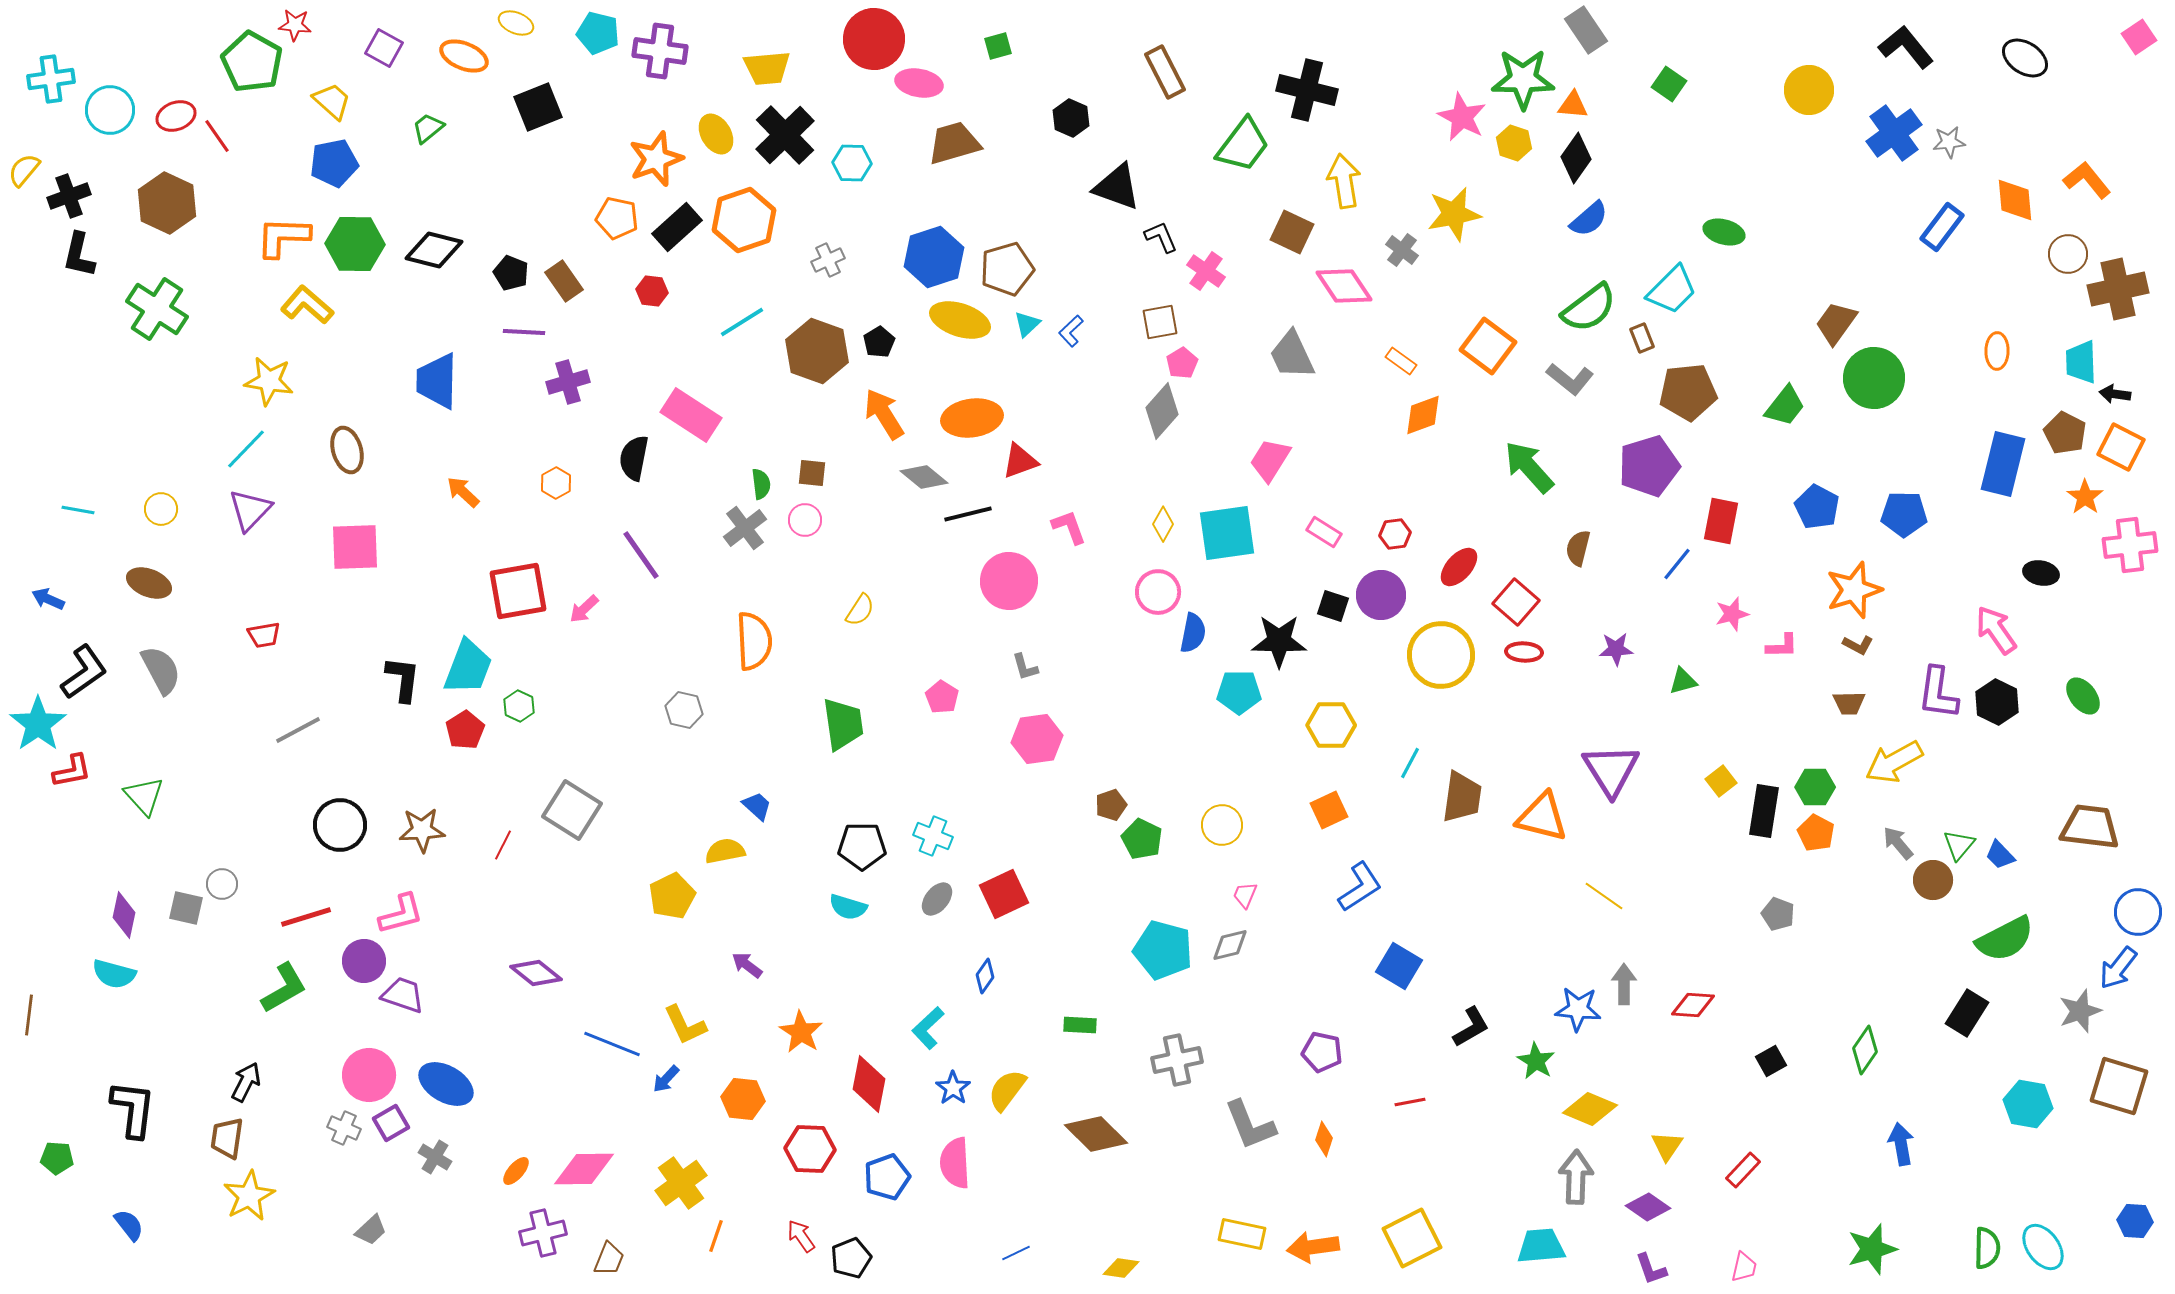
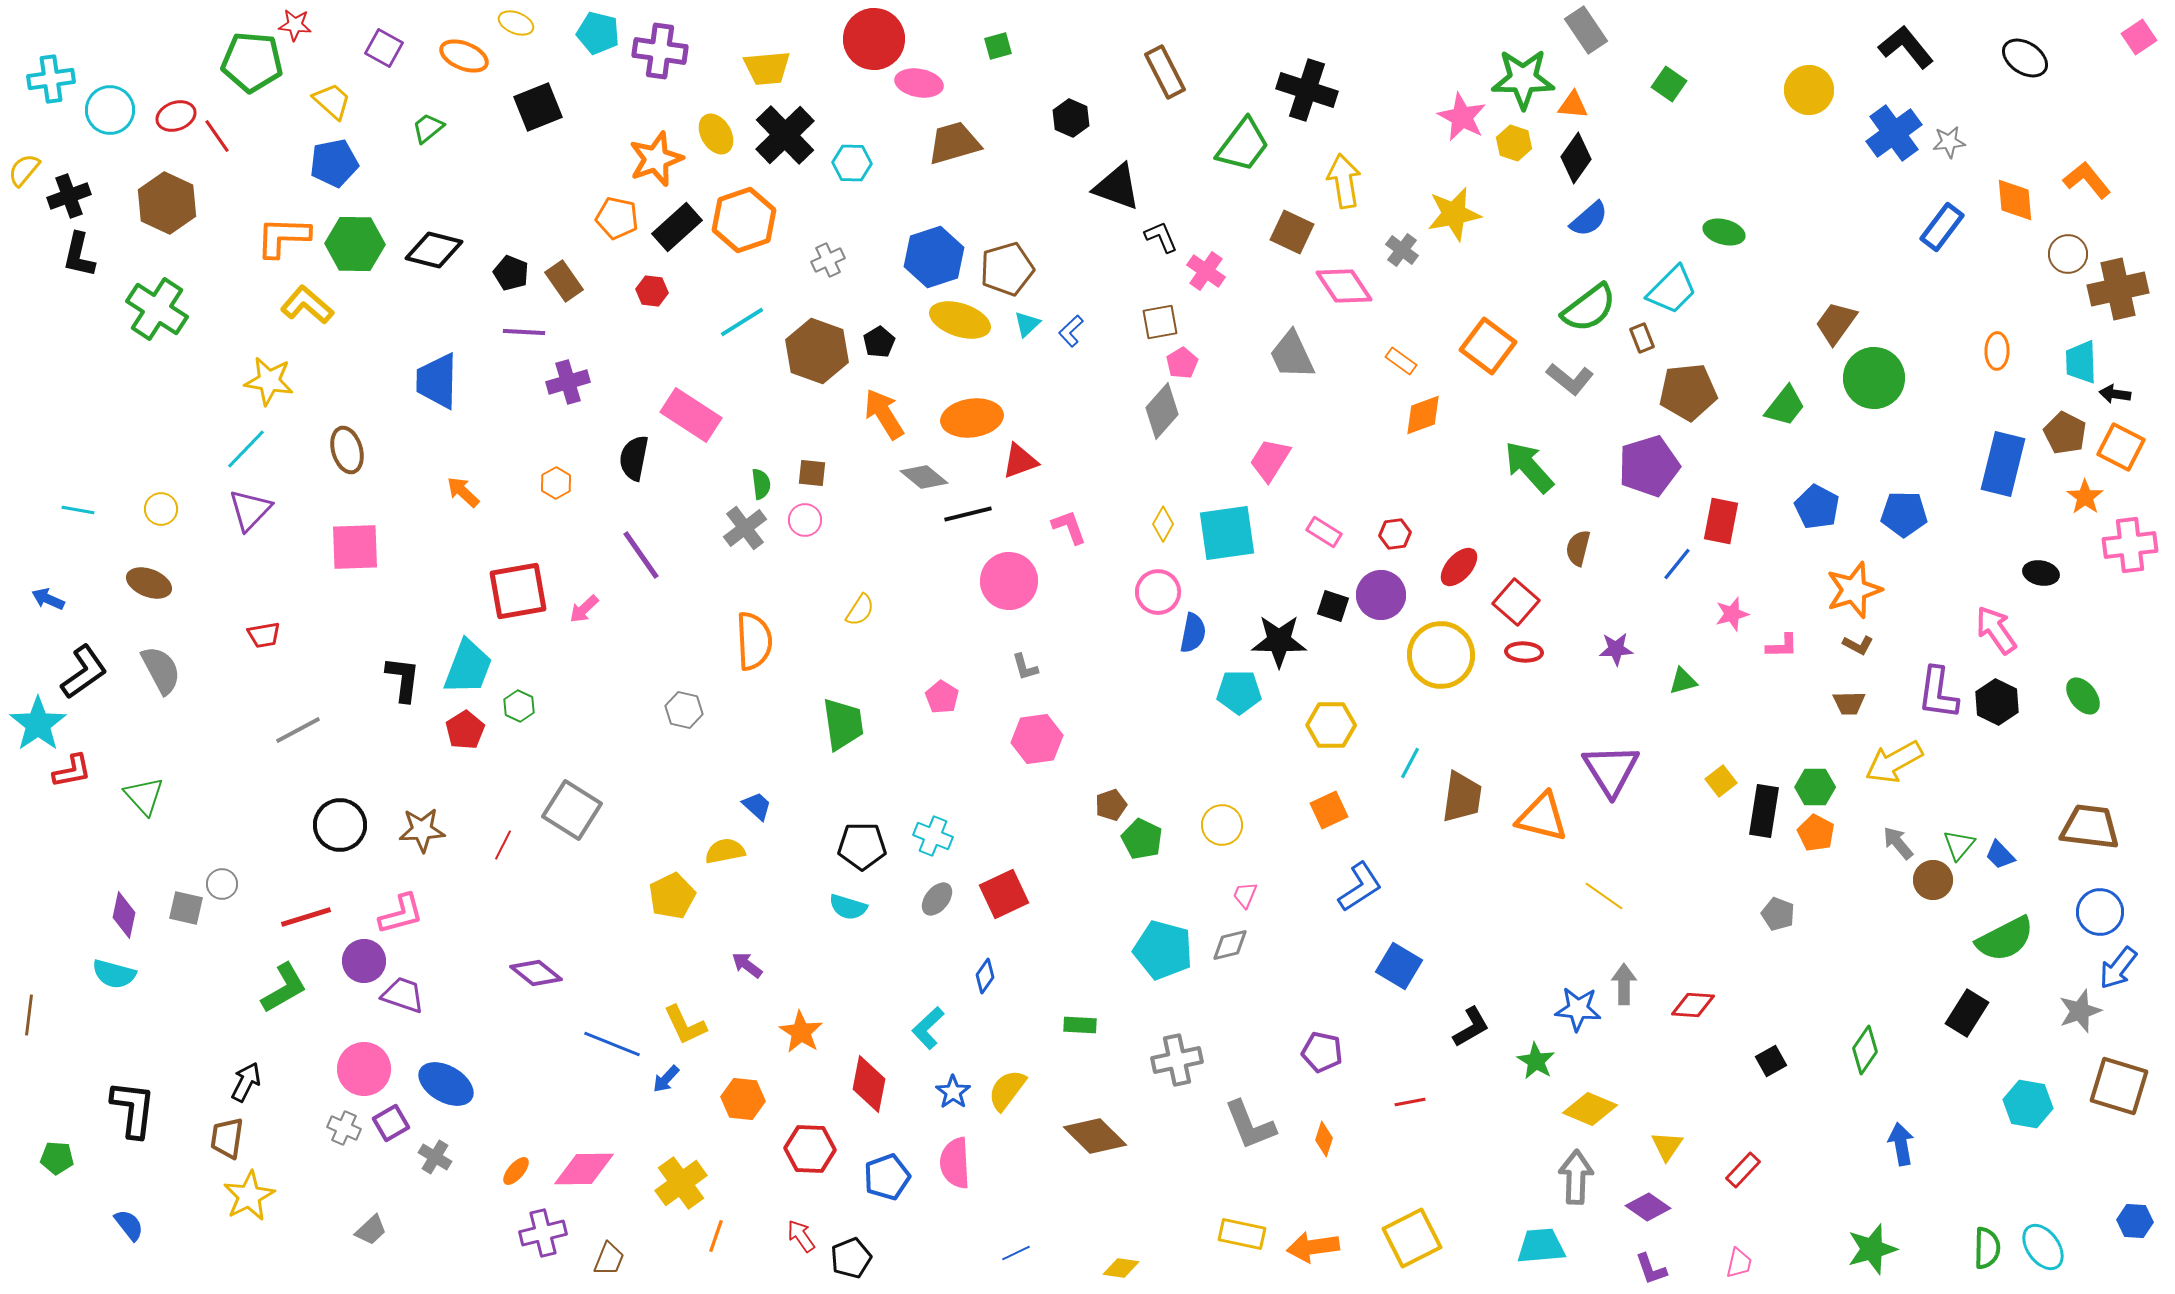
green pentagon at (252, 62): rotated 24 degrees counterclockwise
black cross at (1307, 90): rotated 4 degrees clockwise
blue circle at (2138, 912): moved 38 px left
pink circle at (369, 1075): moved 5 px left, 6 px up
blue star at (953, 1088): moved 4 px down
brown diamond at (1096, 1134): moved 1 px left, 2 px down
pink trapezoid at (1744, 1267): moved 5 px left, 4 px up
